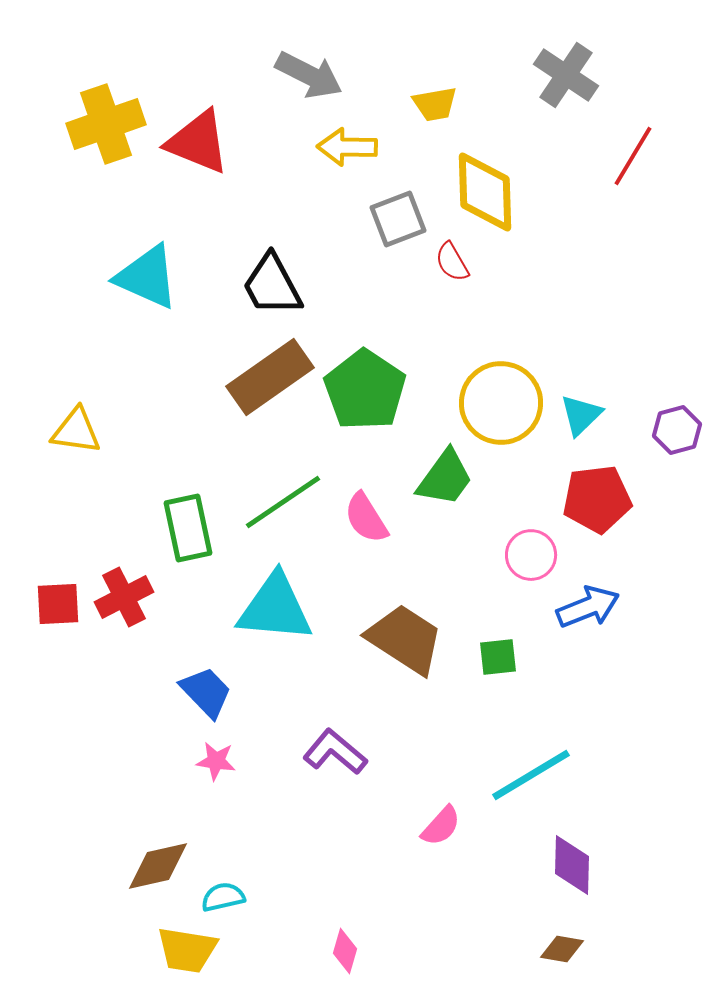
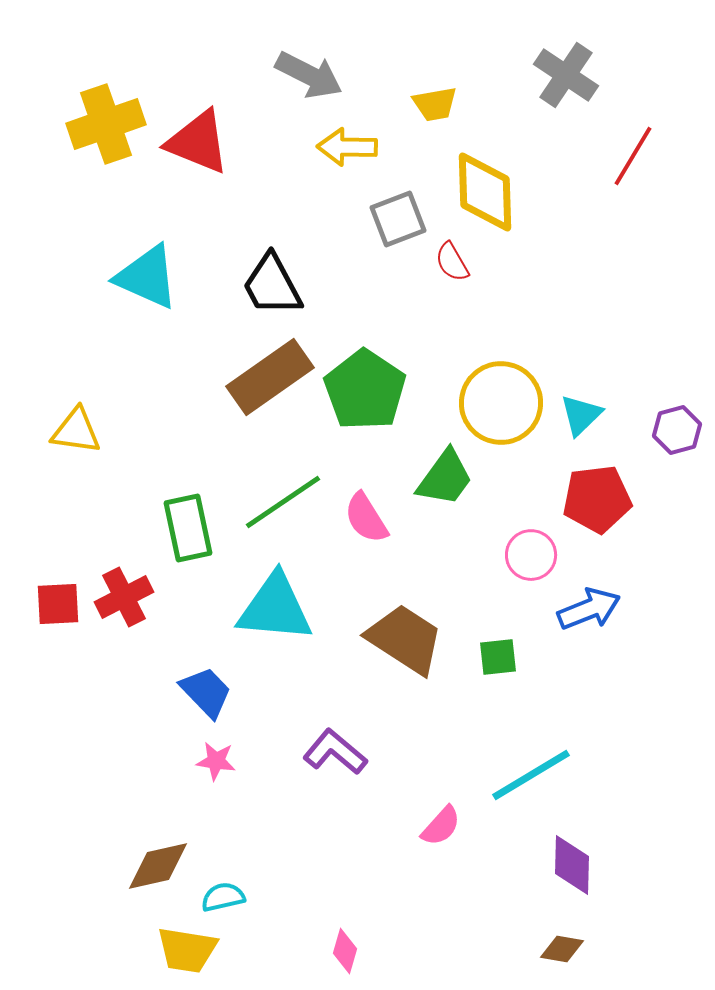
blue arrow at (588, 607): moved 1 px right, 2 px down
